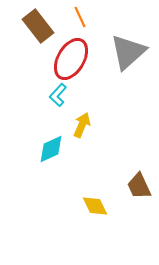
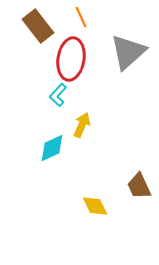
orange line: moved 1 px right
red ellipse: rotated 21 degrees counterclockwise
cyan diamond: moved 1 px right, 1 px up
